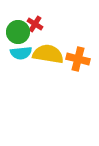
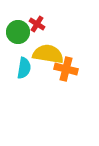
red cross: moved 2 px right
cyan semicircle: moved 3 px right, 15 px down; rotated 75 degrees counterclockwise
orange cross: moved 12 px left, 10 px down
